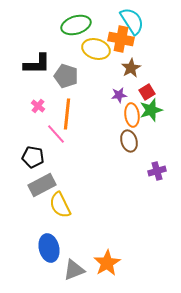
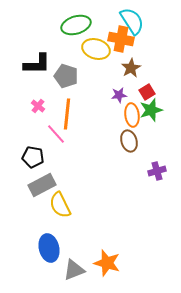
orange star: rotated 24 degrees counterclockwise
